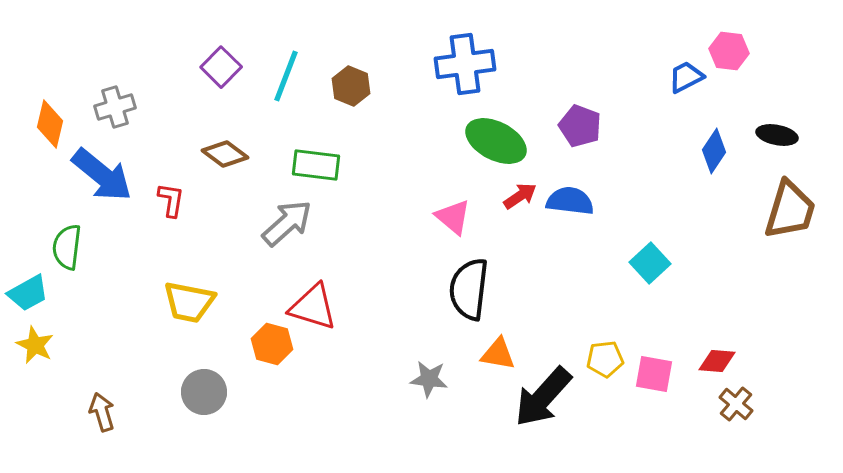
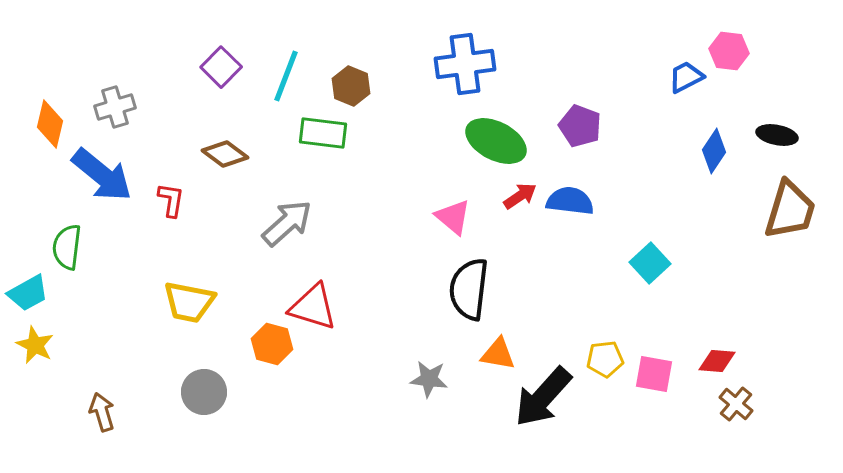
green rectangle: moved 7 px right, 32 px up
